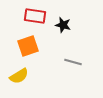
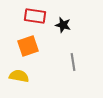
gray line: rotated 66 degrees clockwise
yellow semicircle: rotated 138 degrees counterclockwise
